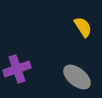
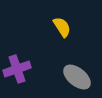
yellow semicircle: moved 21 px left
